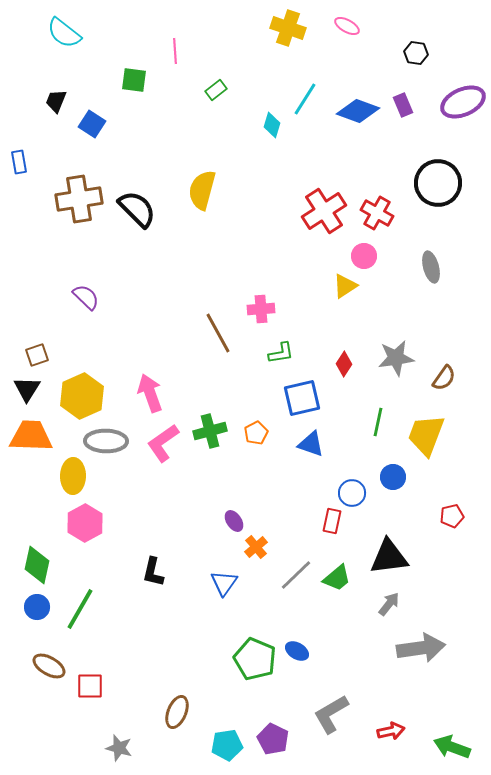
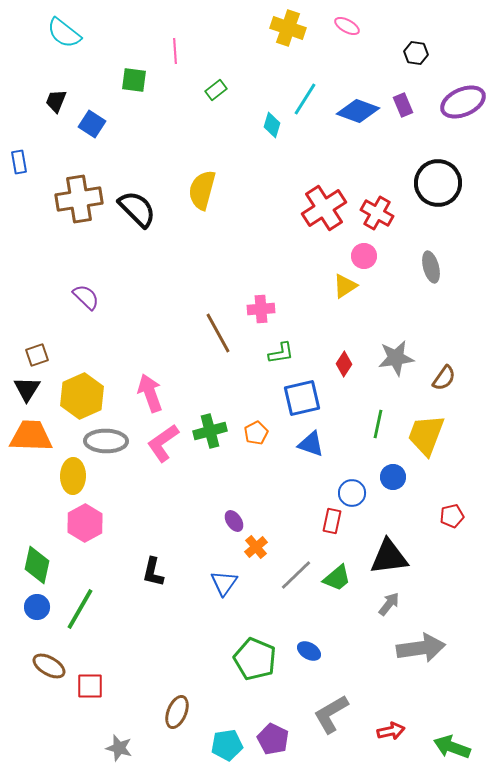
red cross at (324, 211): moved 3 px up
green line at (378, 422): moved 2 px down
blue ellipse at (297, 651): moved 12 px right
